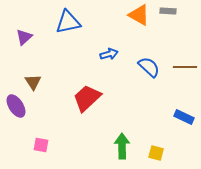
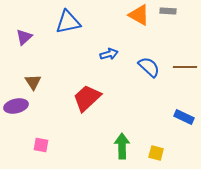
purple ellipse: rotated 70 degrees counterclockwise
